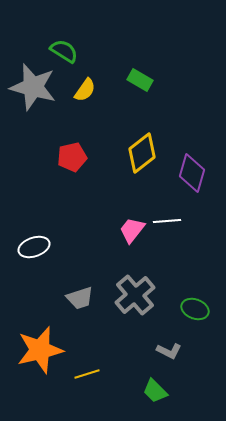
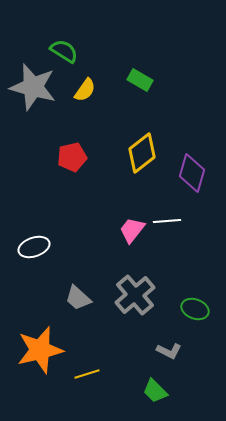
gray trapezoid: moved 2 px left; rotated 60 degrees clockwise
